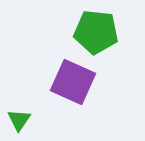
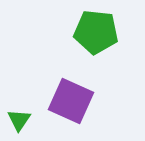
purple square: moved 2 px left, 19 px down
